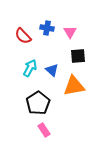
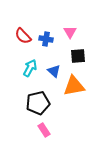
blue cross: moved 1 px left, 11 px down
blue triangle: moved 2 px right, 1 px down
black pentagon: rotated 20 degrees clockwise
